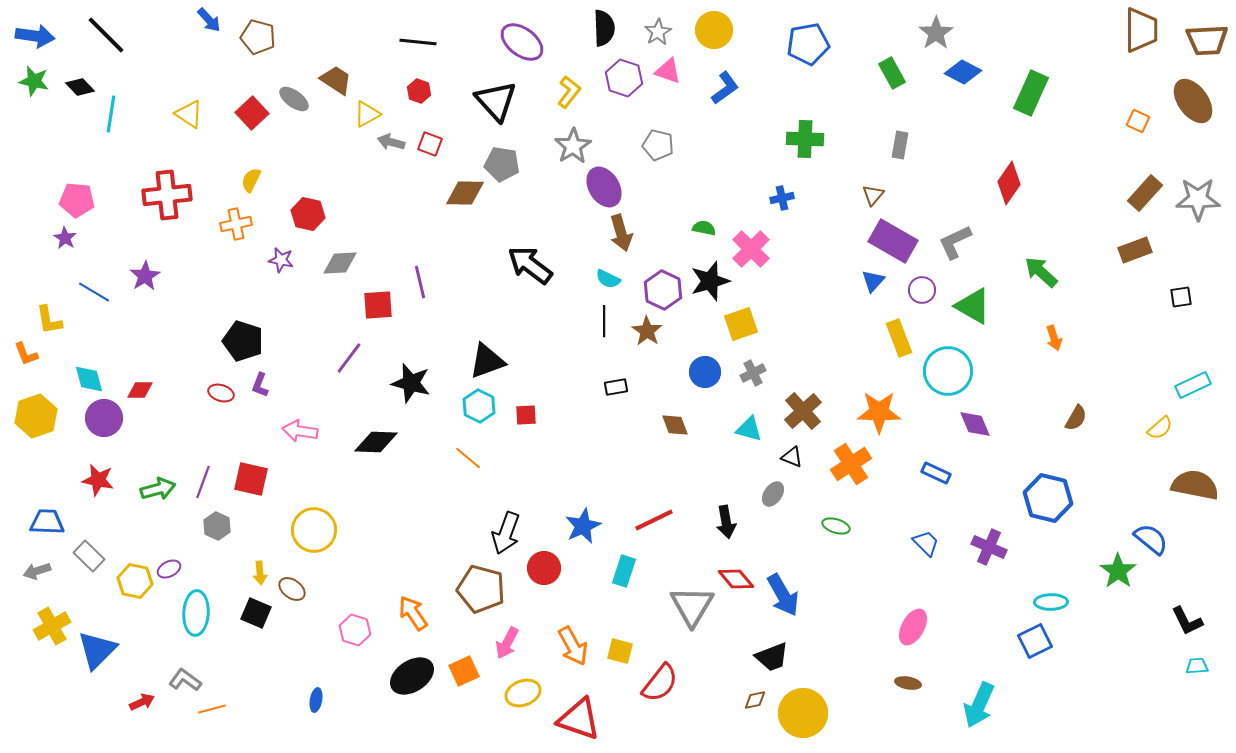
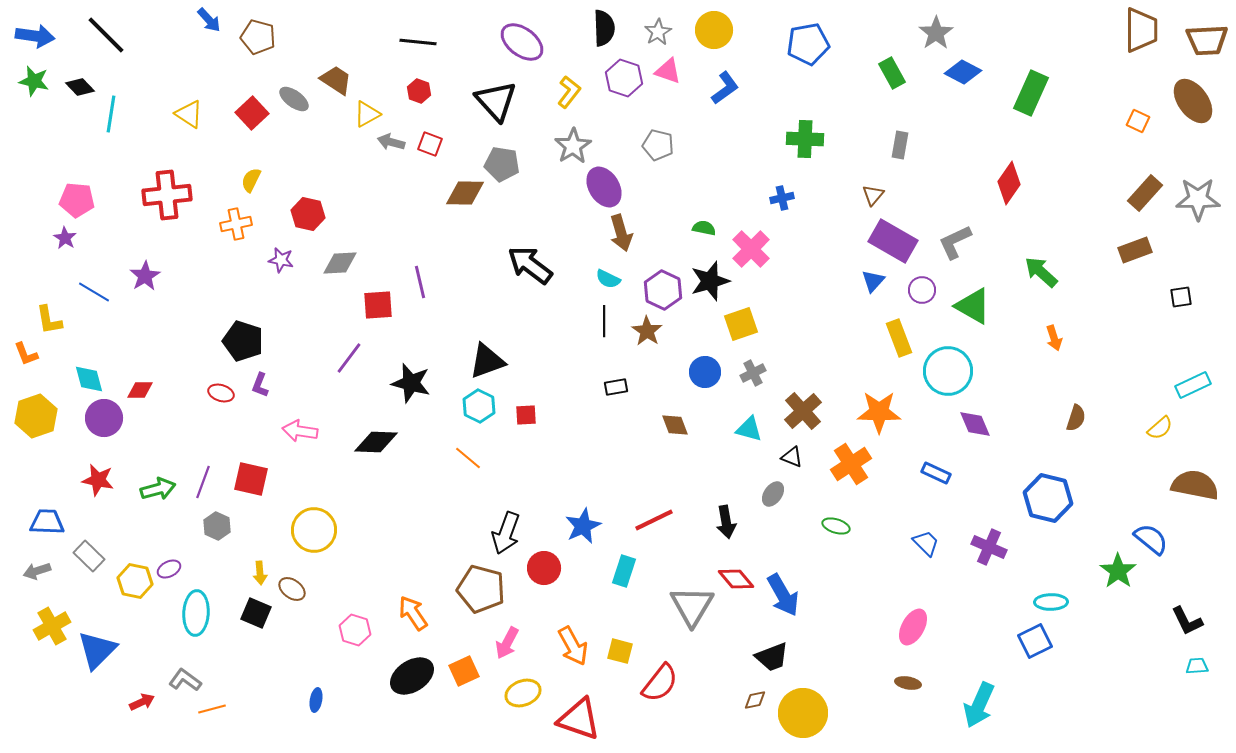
brown semicircle at (1076, 418): rotated 12 degrees counterclockwise
